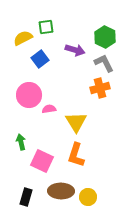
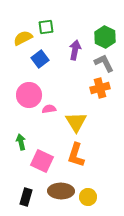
purple arrow: rotated 96 degrees counterclockwise
